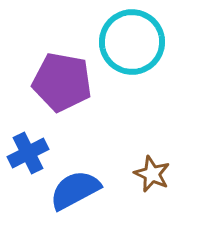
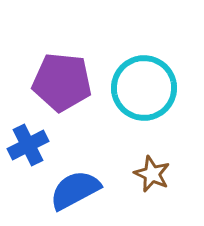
cyan circle: moved 12 px right, 46 px down
purple pentagon: rotated 4 degrees counterclockwise
blue cross: moved 8 px up
